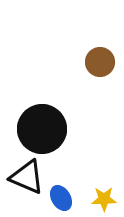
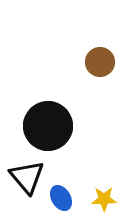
black circle: moved 6 px right, 3 px up
black triangle: rotated 27 degrees clockwise
